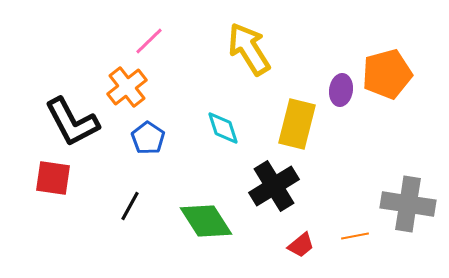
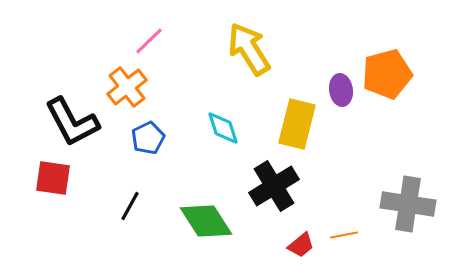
purple ellipse: rotated 16 degrees counterclockwise
blue pentagon: rotated 12 degrees clockwise
orange line: moved 11 px left, 1 px up
